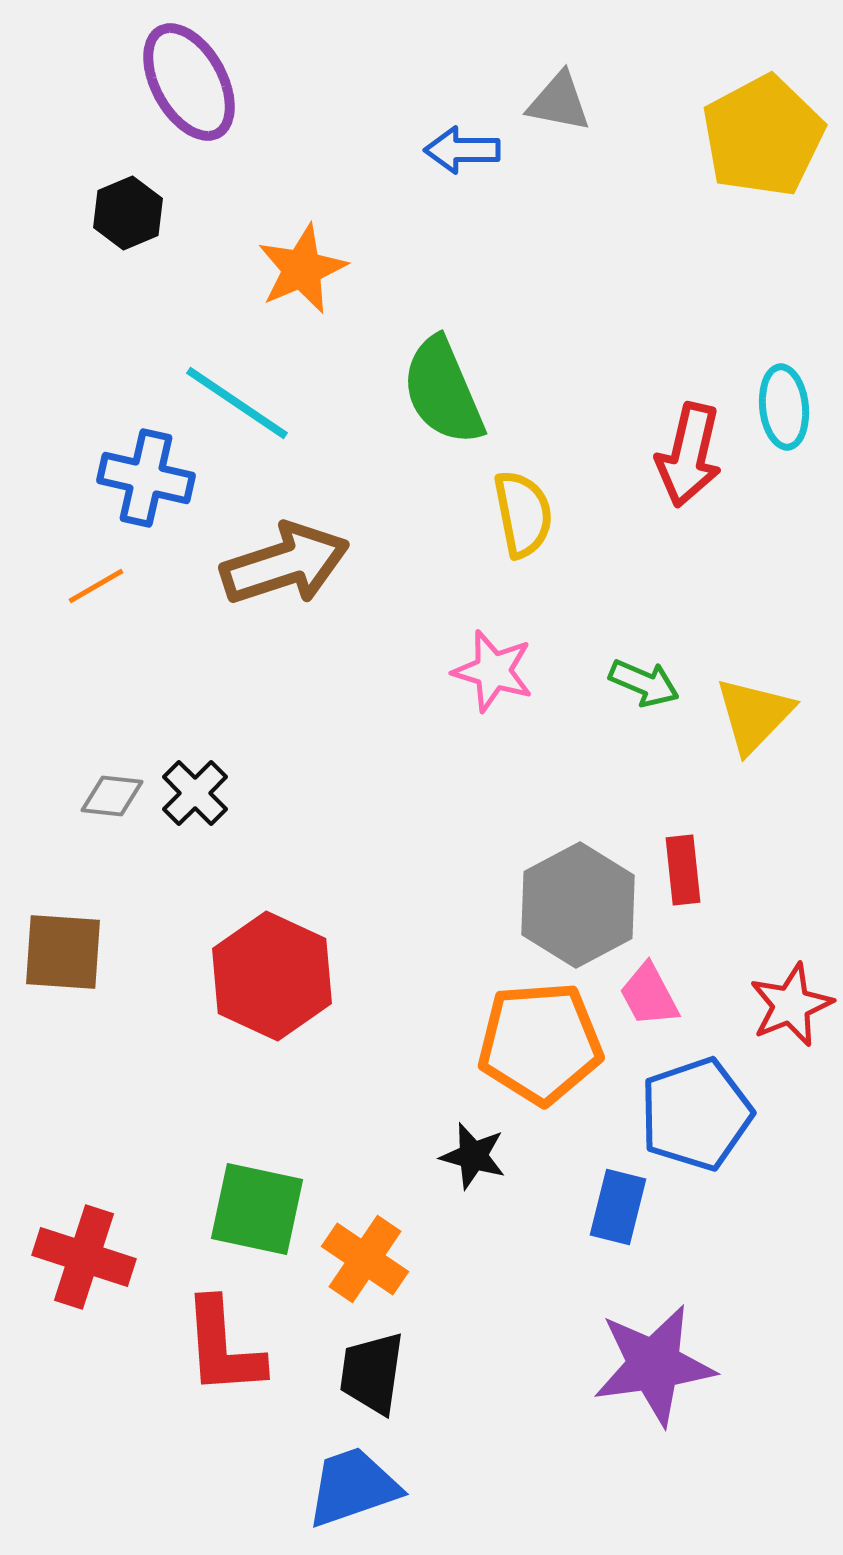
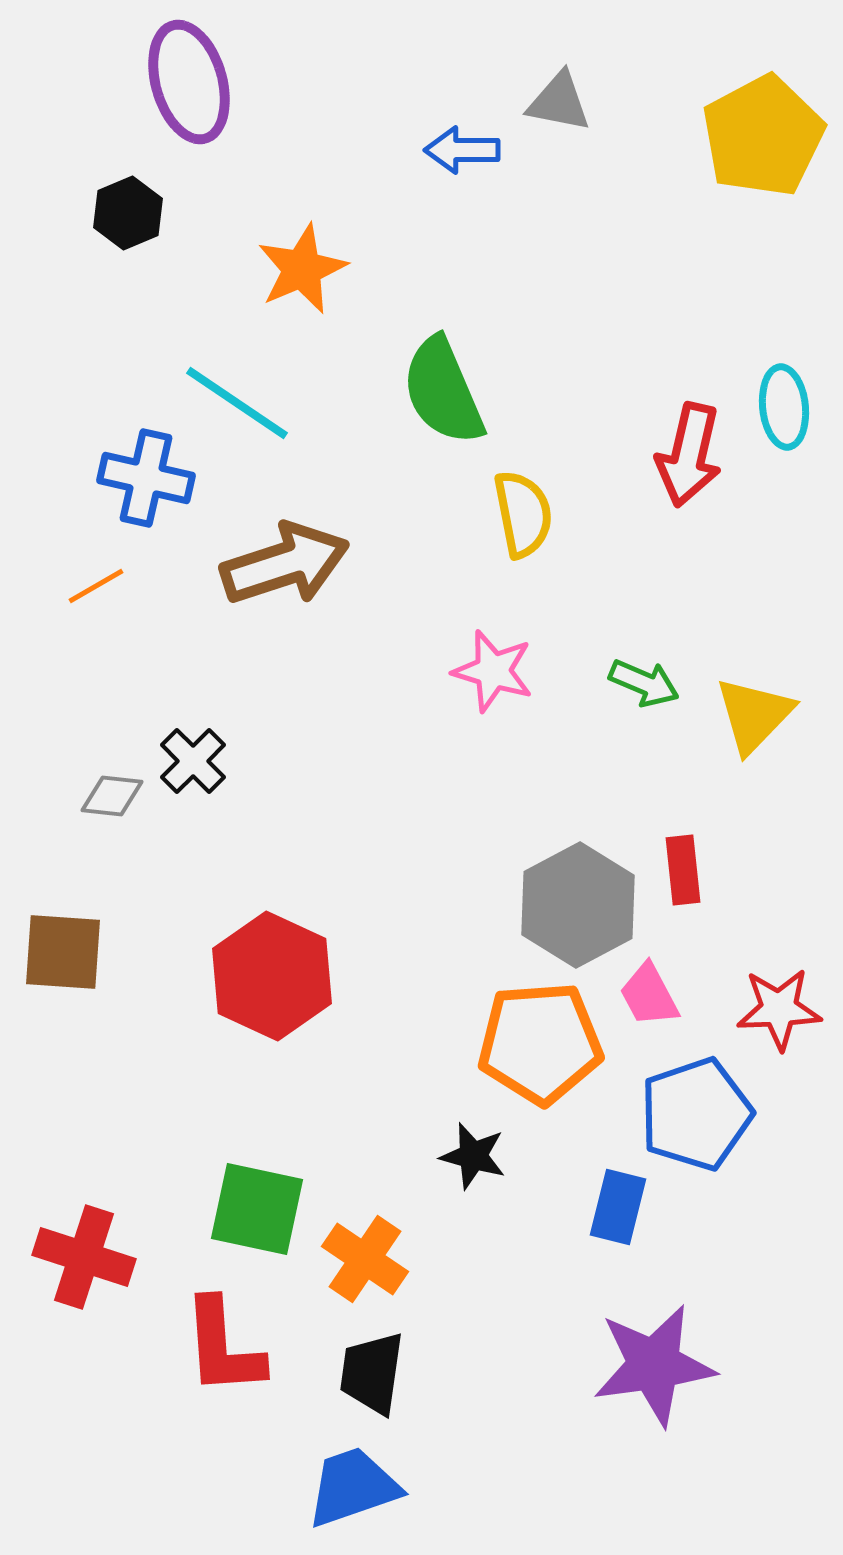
purple ellipse: rotated 13 degrees clockwise
black cross: moved 2 px left, 32 px up
red star: moved 12 px left, 4 px down; rotated 20 degrees clockwise
